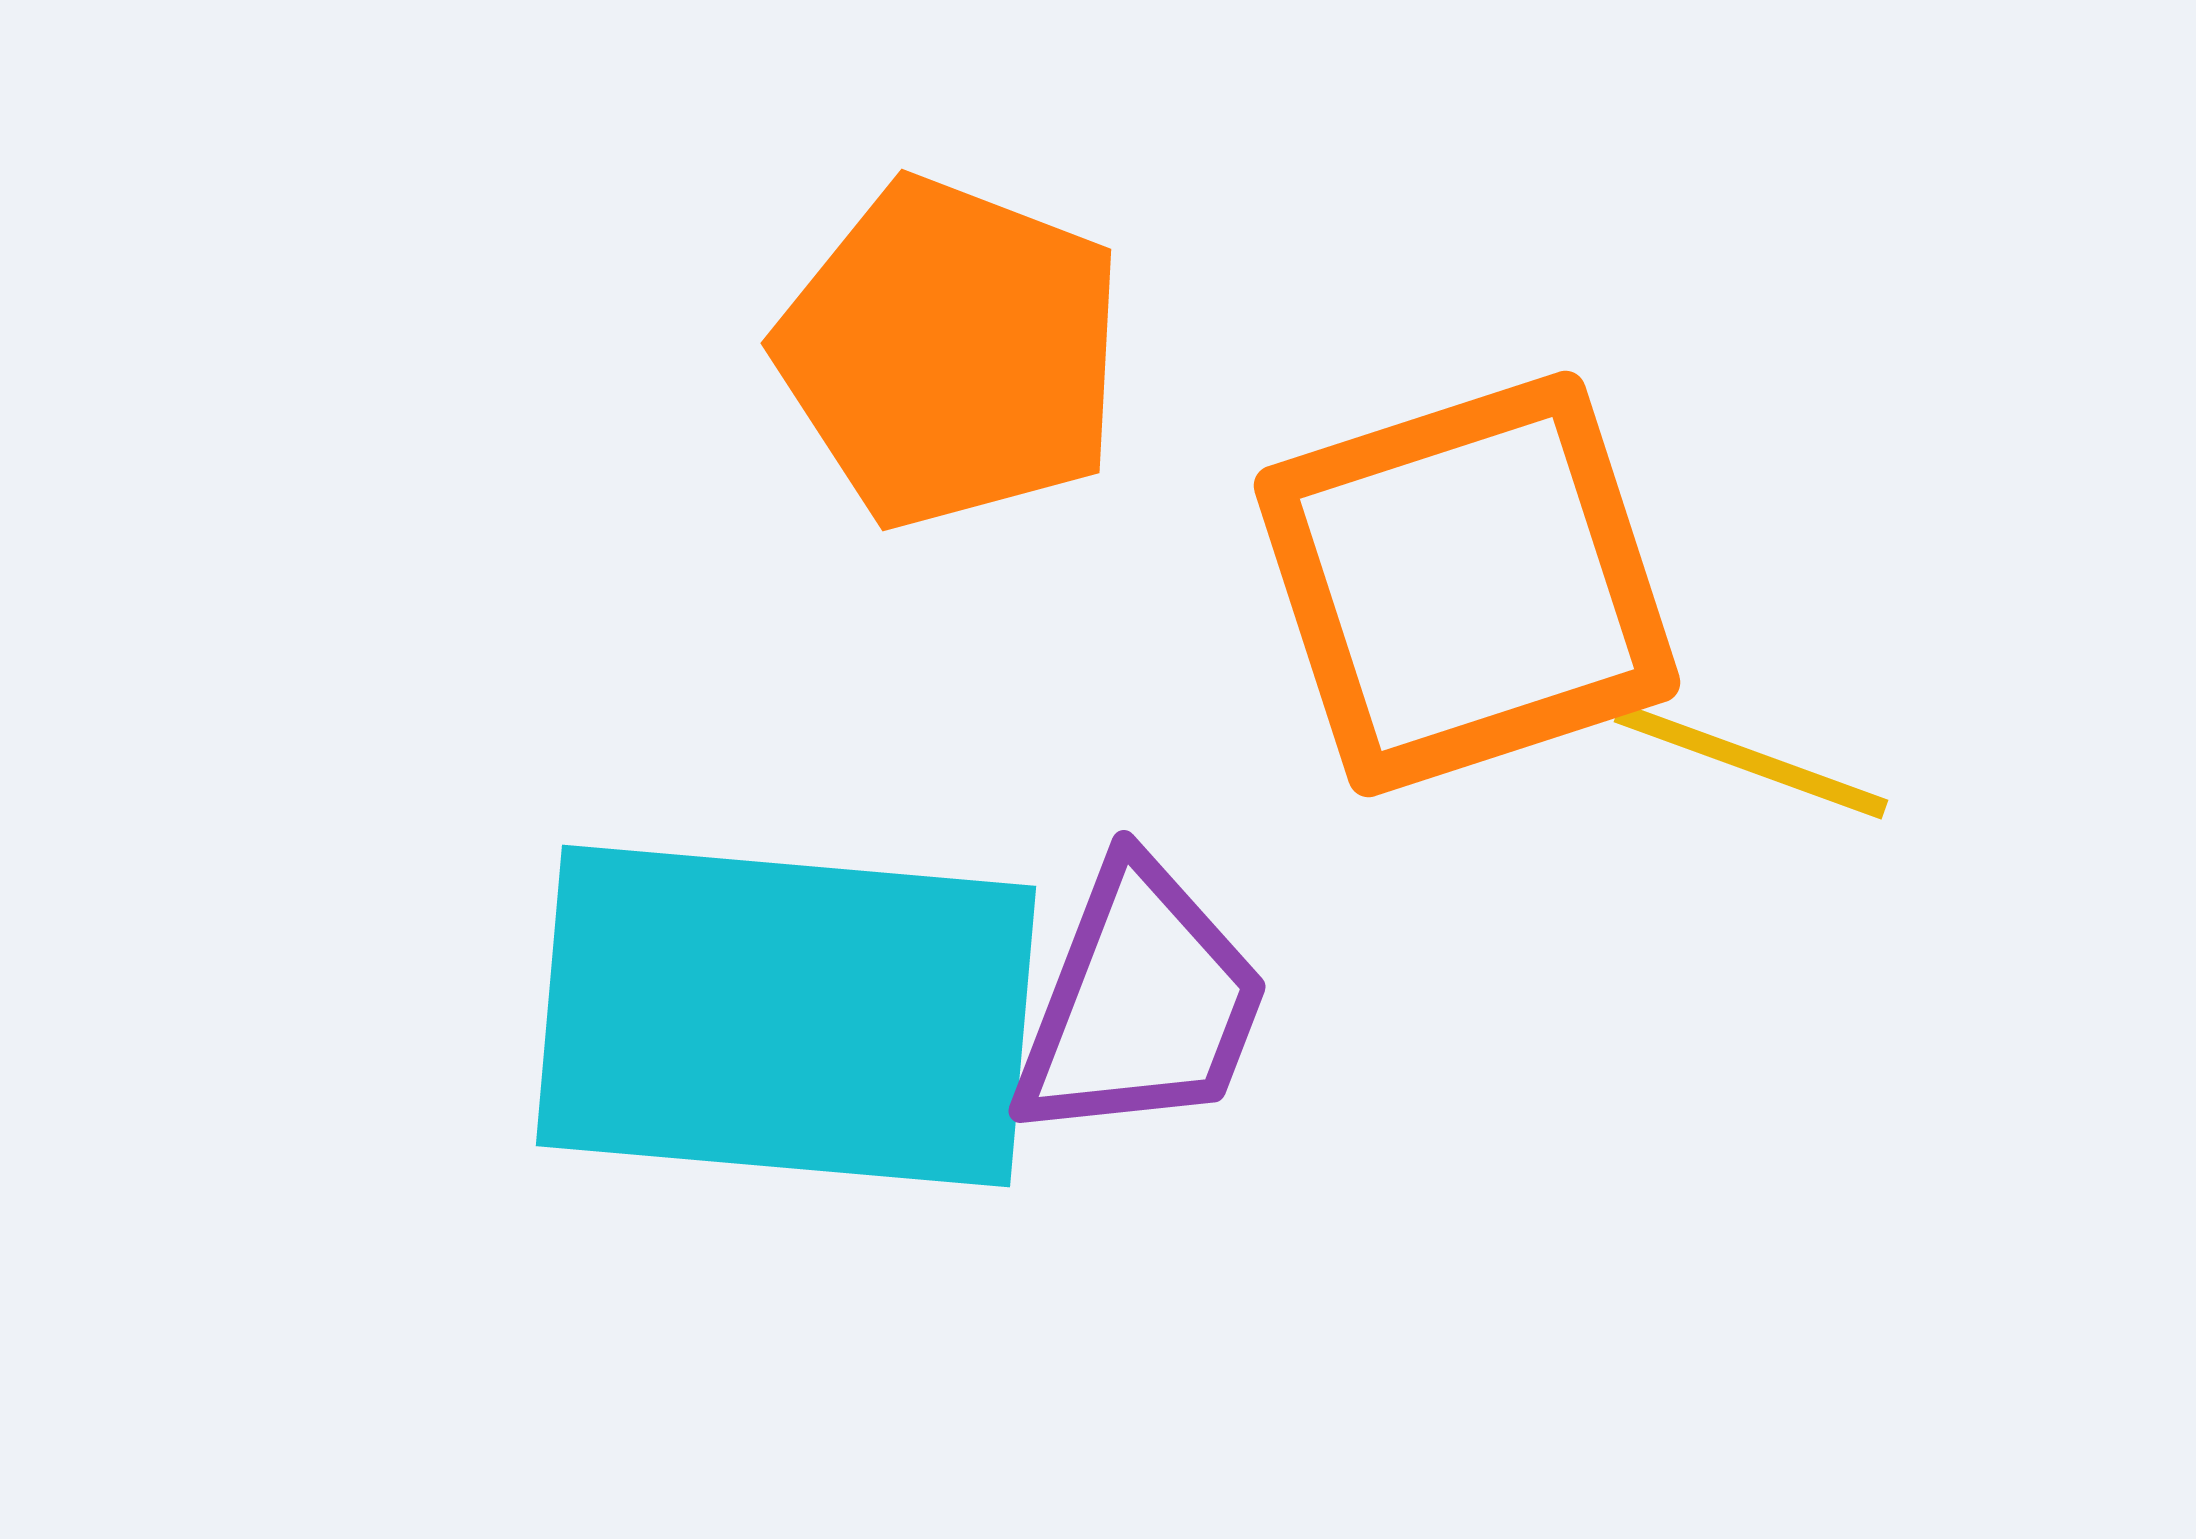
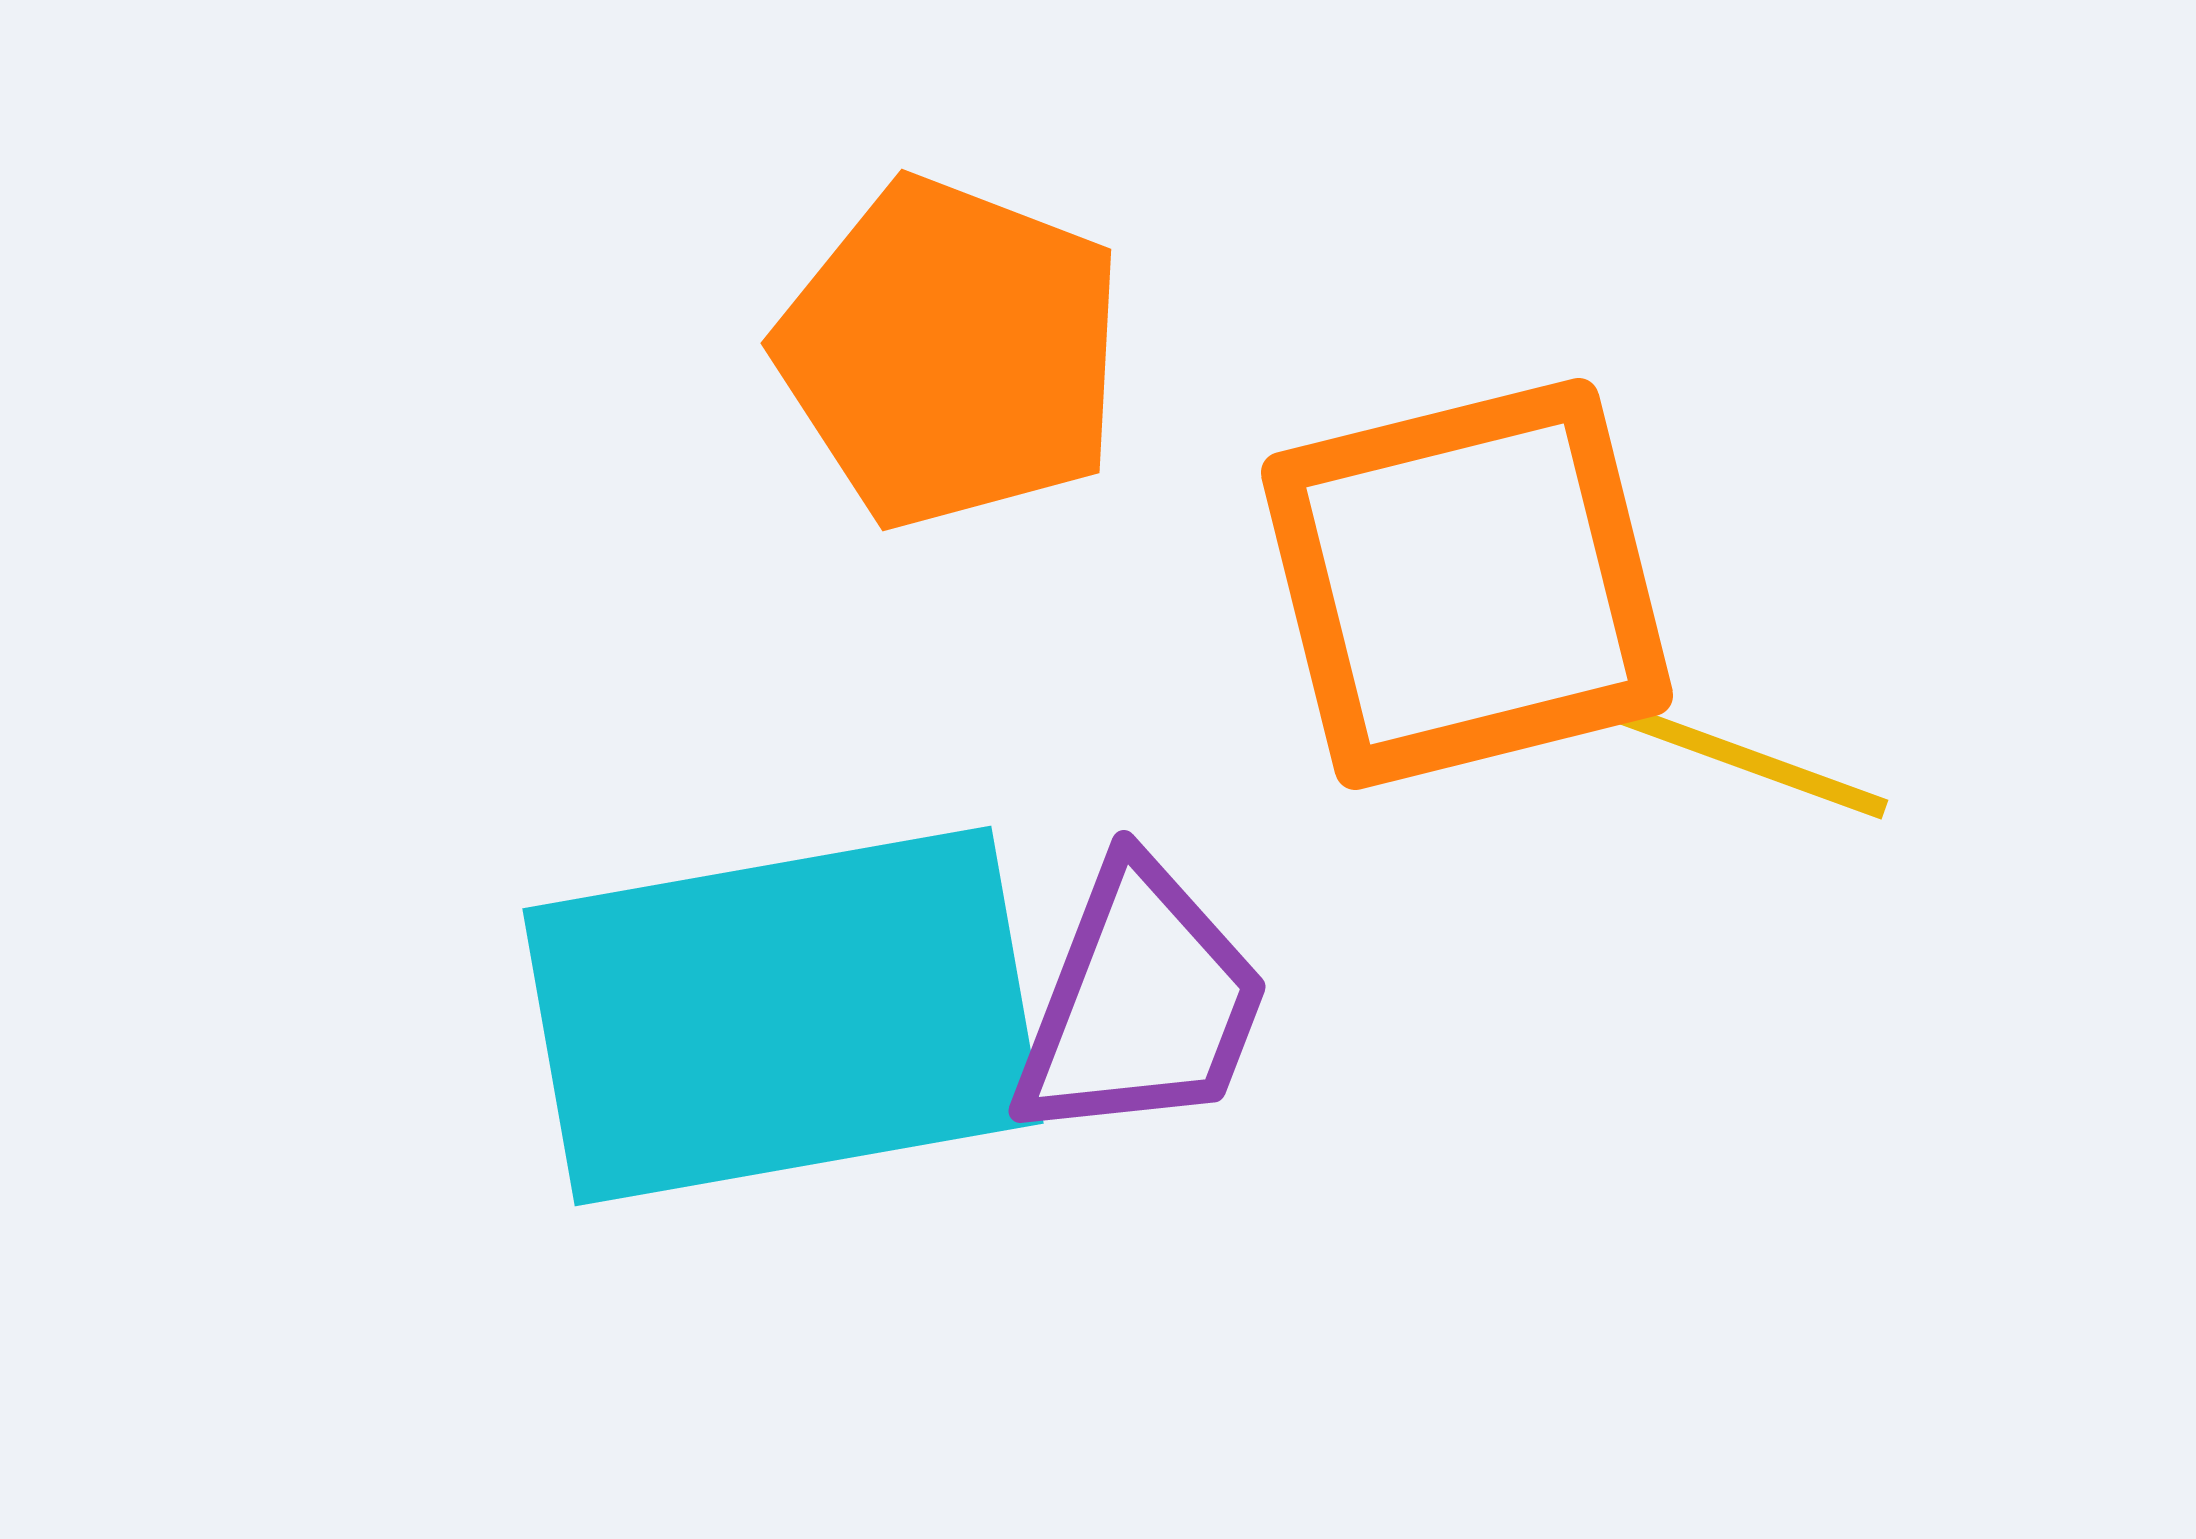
orange square: rotated 4 degrees clockwise
cyan rectangle: moved 3 px left; rotated 15 degrees counterclockwise
